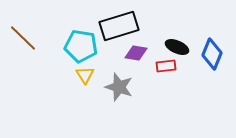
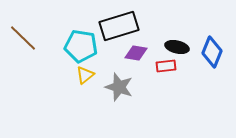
black ellipse: rotated 10 degrees counterclockwise
blue diamond: moved 2 px up
yellow triangle: rotated 24 degrees clockwise
